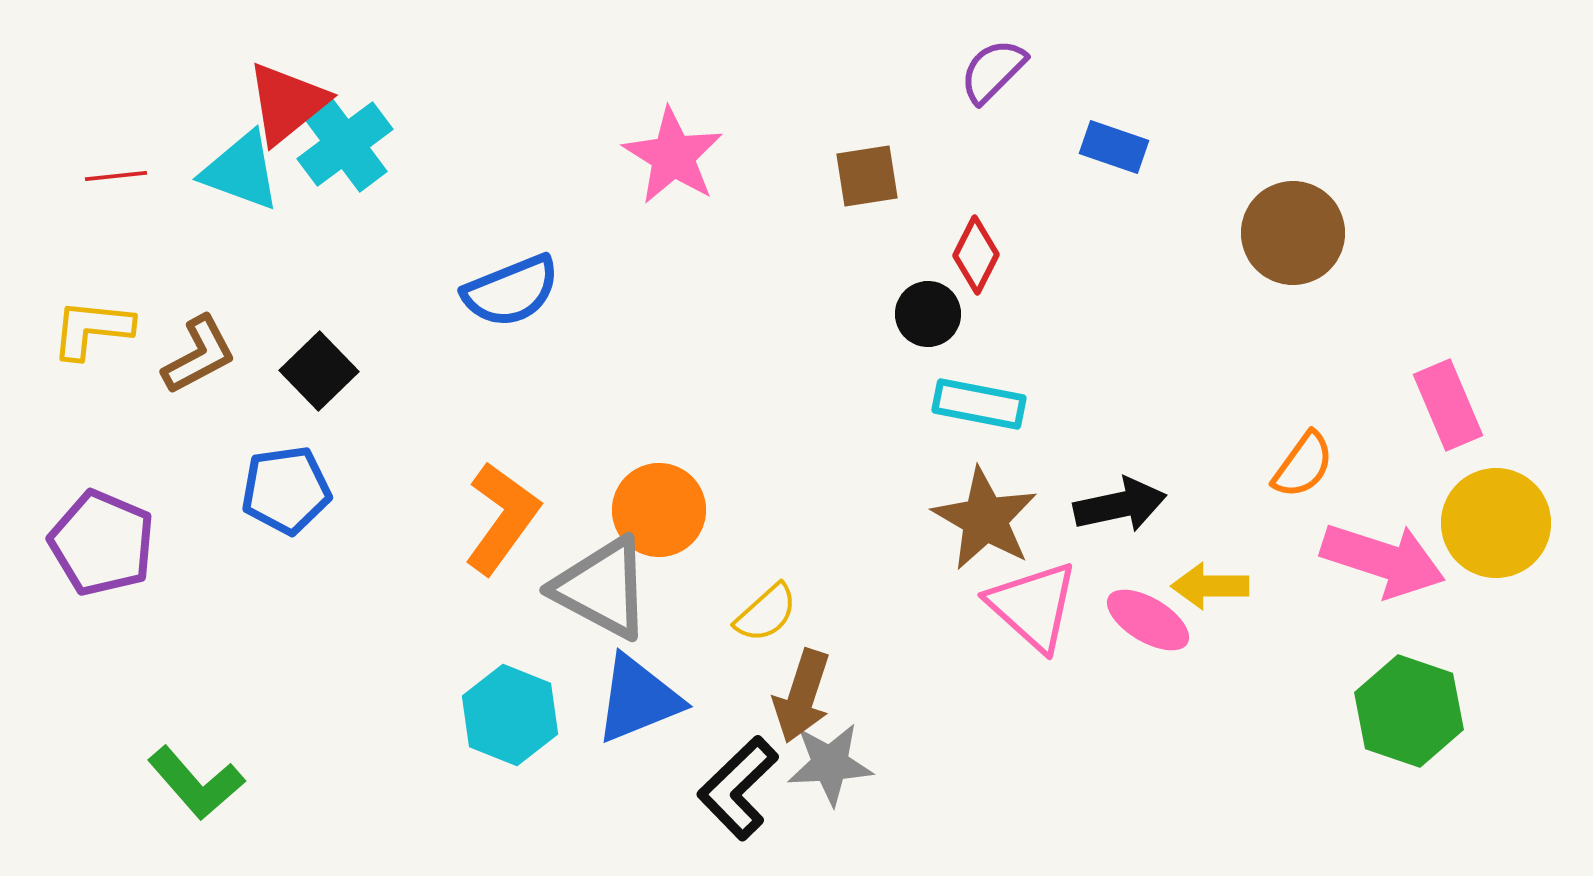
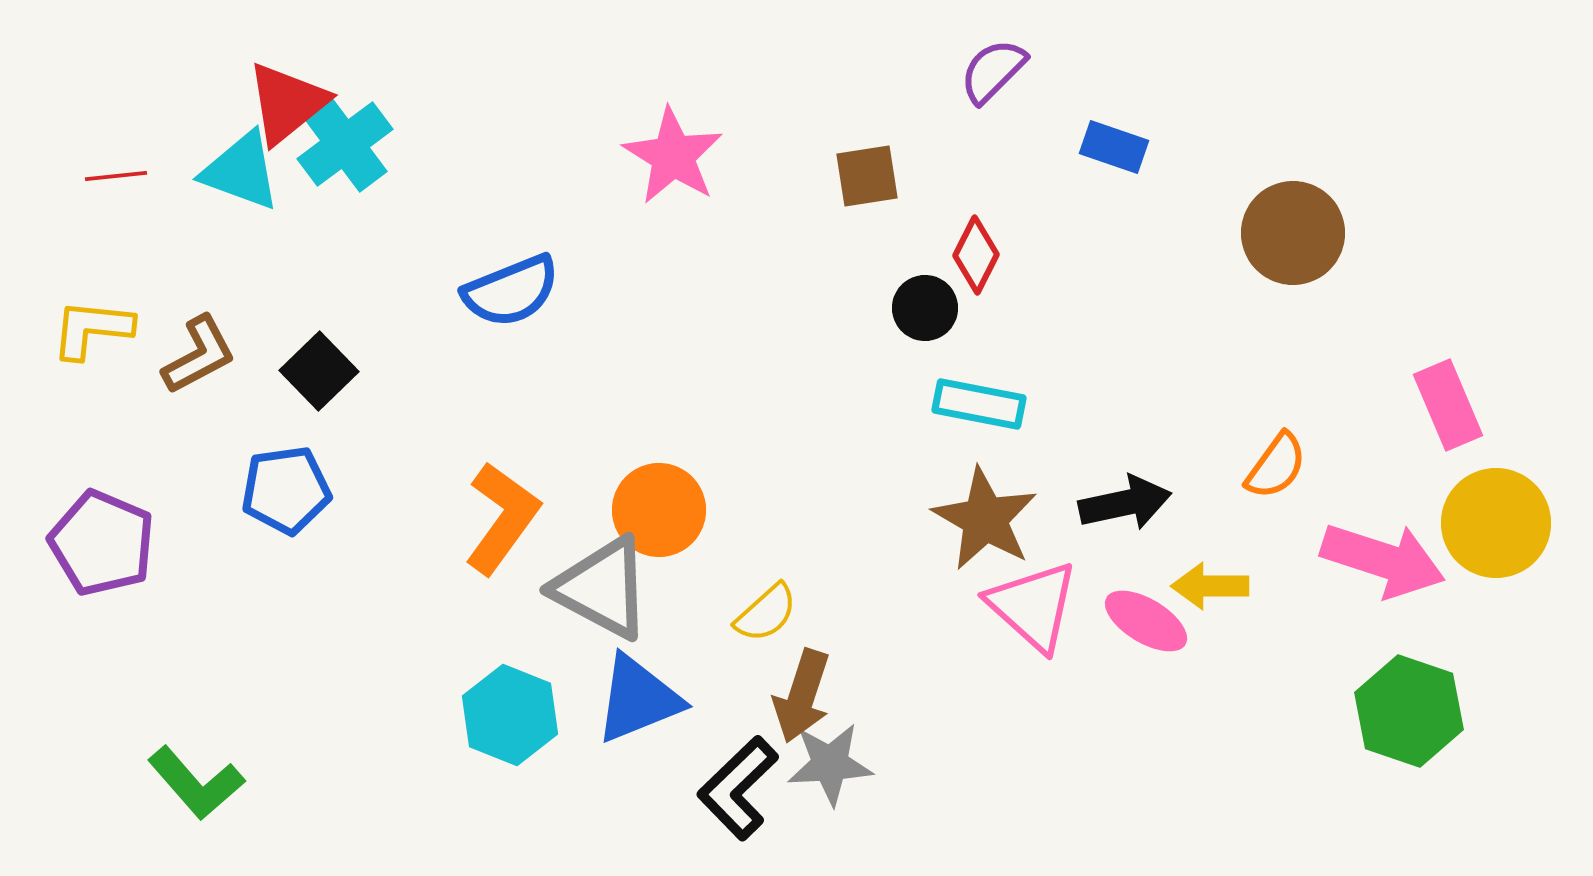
black circle: moved 3 px left, 6 px up
orange semicircle: moved 27 px left, 1 px down
black arrow: moved 5 px right, 2 px up
pink ellipse: moved 2 px left, 1 px down
